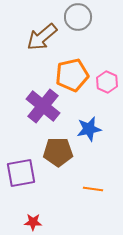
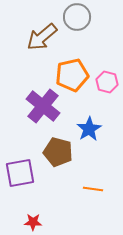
gray circle: moved 1 px left
pink hexagon: rotated 10 degrees counterclockwise
blue star: rotated 20 degrees counterclockwise
brown pentagon: rotated 16 degrees clockwise
purple square: moved 1 px left
